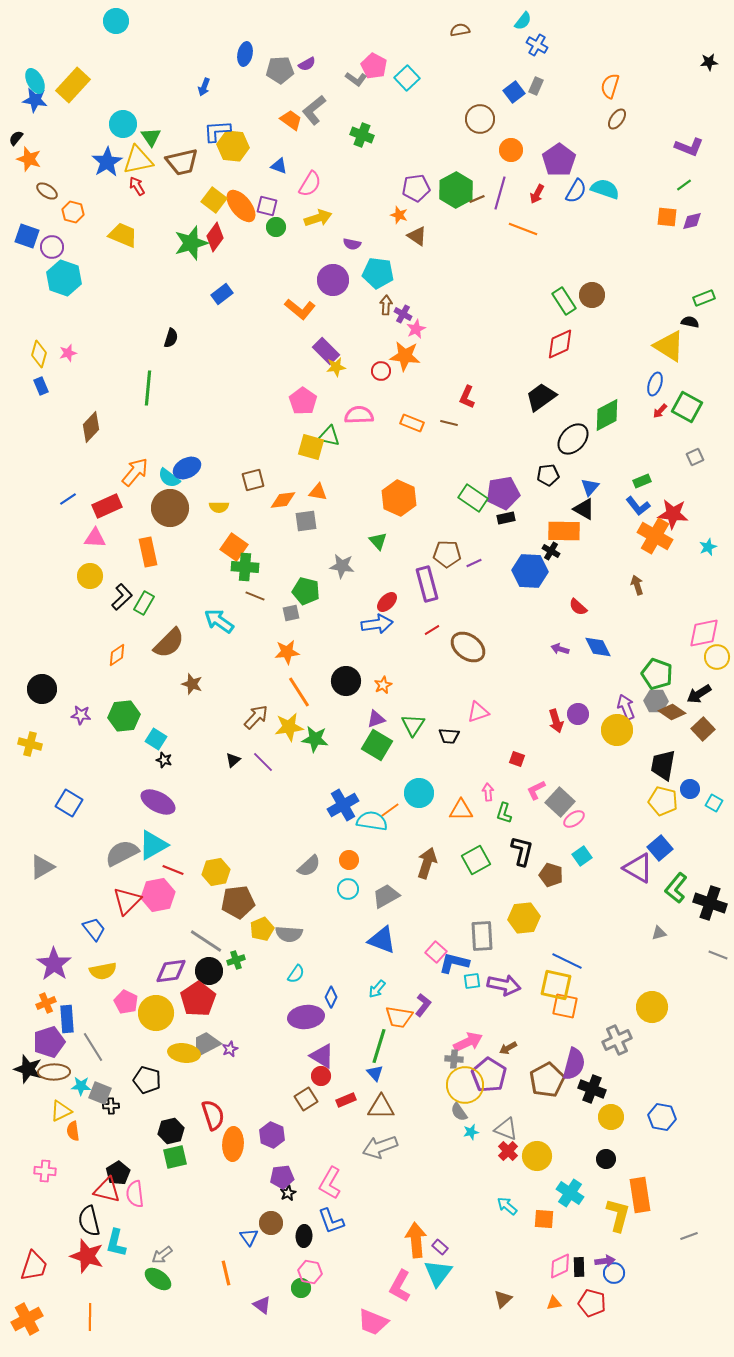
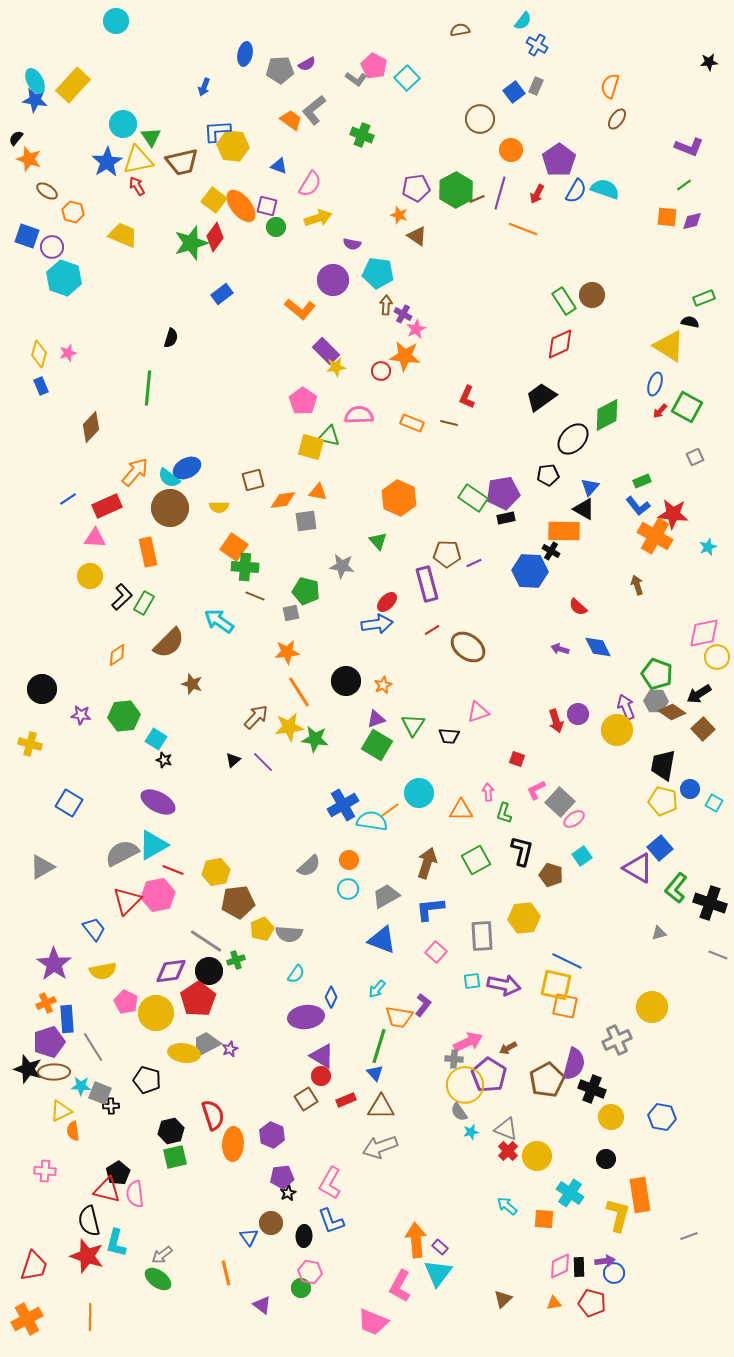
blue L-shape at (454, 963): moved 24 px left, 54 px up; rotated 20 degrees counterclockwise
